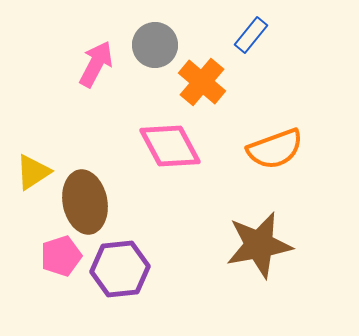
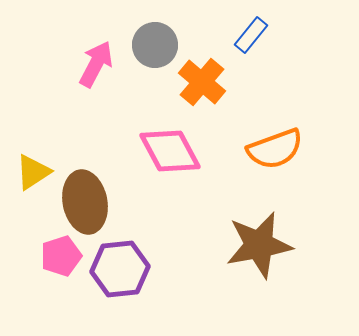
pink diamond: moved 5 px down
